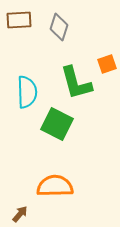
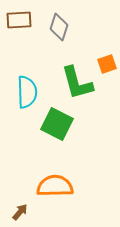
green L-shape: moved 1 px right
brown arrow: moved 2 px up
